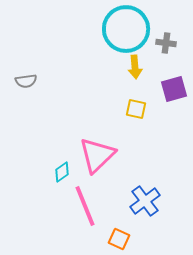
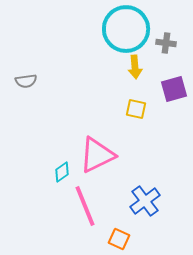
pink triangle: rotated 18 degrees clockwise
